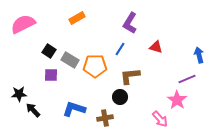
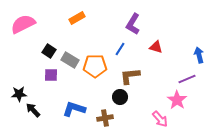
purple L-shape: moved 3 px right, 1 px down
